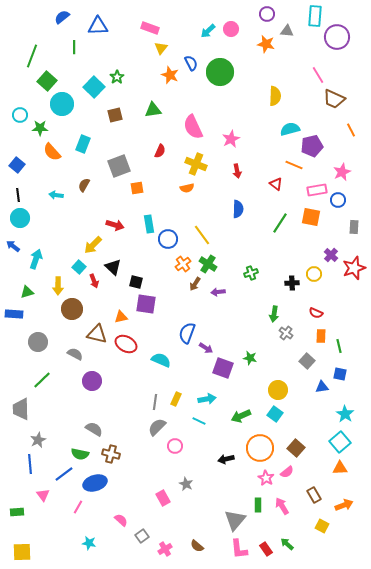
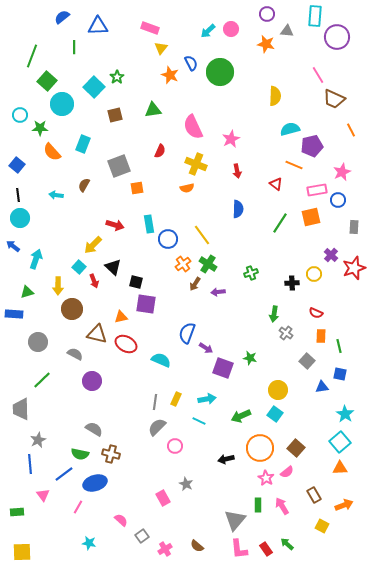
orange square at (311, 217): rotated 24 degrees counterclockwise
